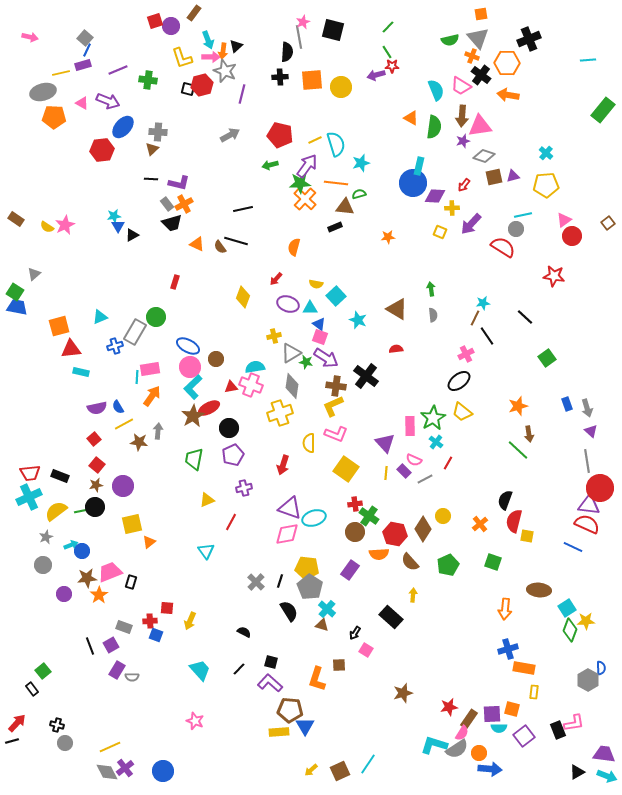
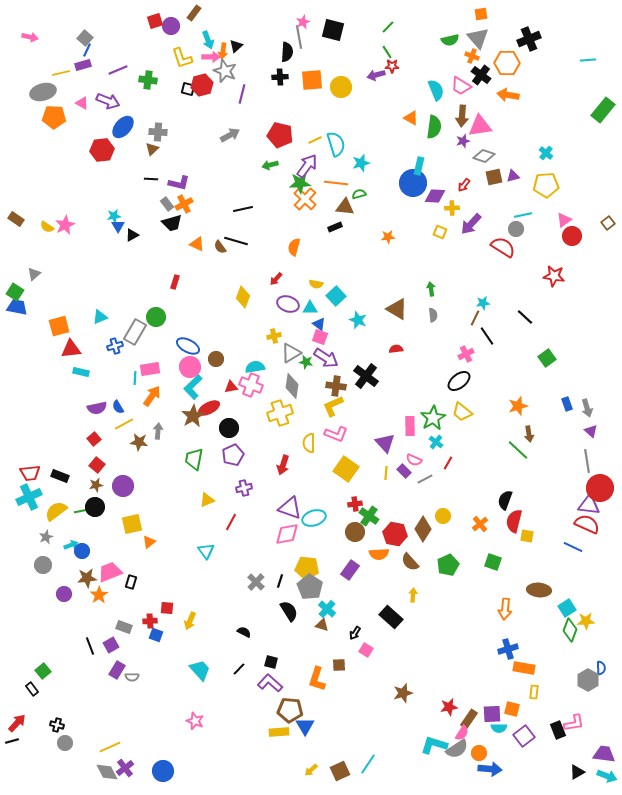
cyan line at (137, 377): moved 2 px left, 1 px down
